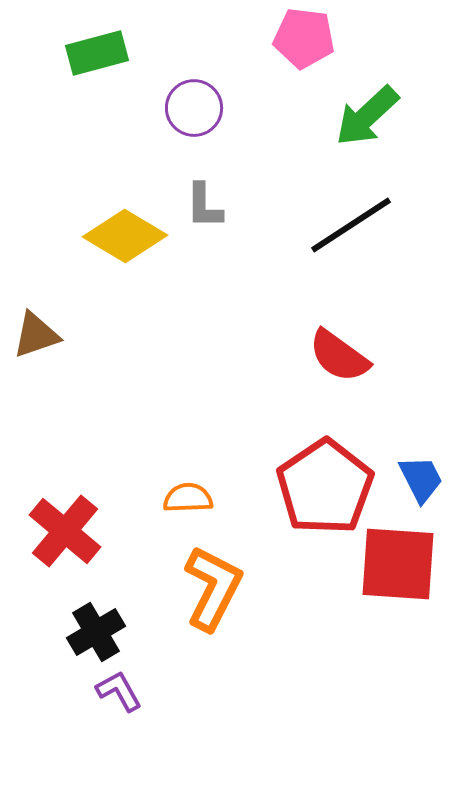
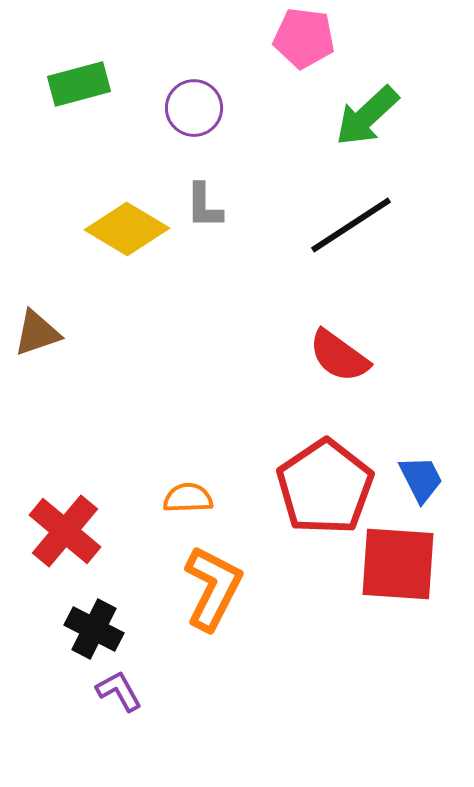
green rectangle: moved 18 px left, 31 px down
yellow diamond: moved 2 px right, 7 px up
brown triangle: moved 1 px right, 2 px up
black cross: moved 2 px left, 3 px up; rotated 32 degrees counterclockwise
